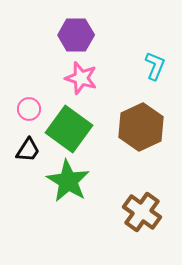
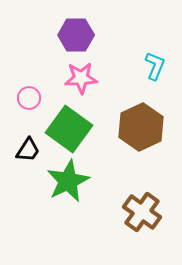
pink star: rotated 20 degrees counterclockwise
pink circle: moved 11 px up
green star: rotated 15 degrees clockwise
